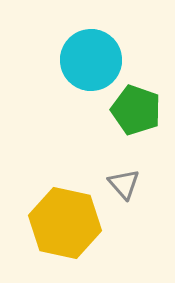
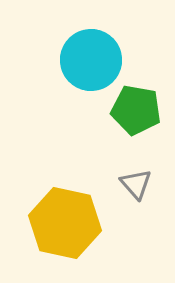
green pentagon: rotated 9 degrees counterclockwise
gray triangle: moved 12 px right
